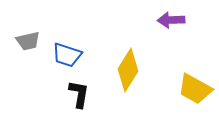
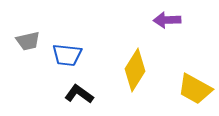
purple arrow: moved 4 px left
blue trapezoid: rotated 12 degrees counterclockwise
yellow diamond: moved 7 px right
black L-shape: rotated 64 degrees counterclockwise
